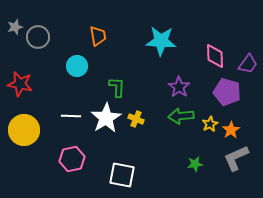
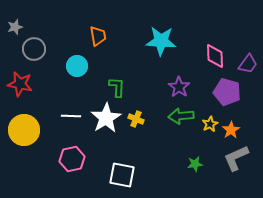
gray circle: moved 4 px left, 12 px down
